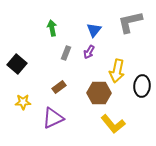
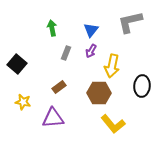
blue triangle: moved 3 px left
purple arrow: moved 2 px right, 1 px up
yellow arrow: moved 5 px left, 5 px up
yellow star: rotated 14 degrees clockwise
purple triangle: rotated 20 degrees clockwise
